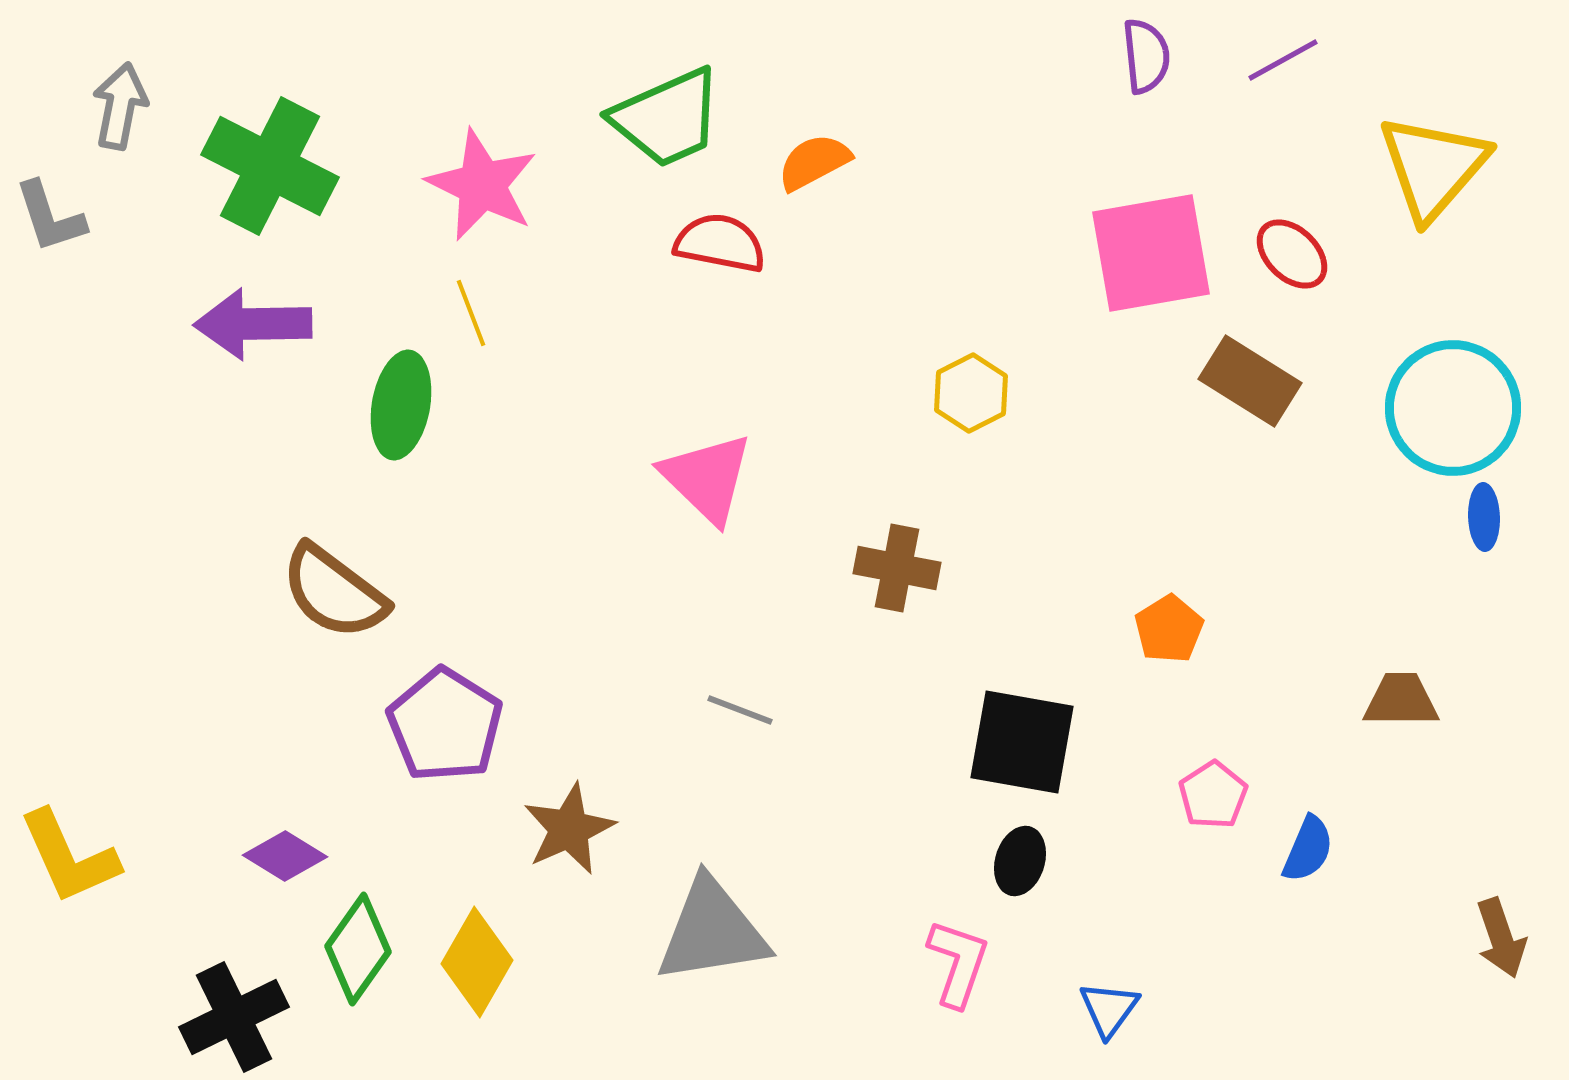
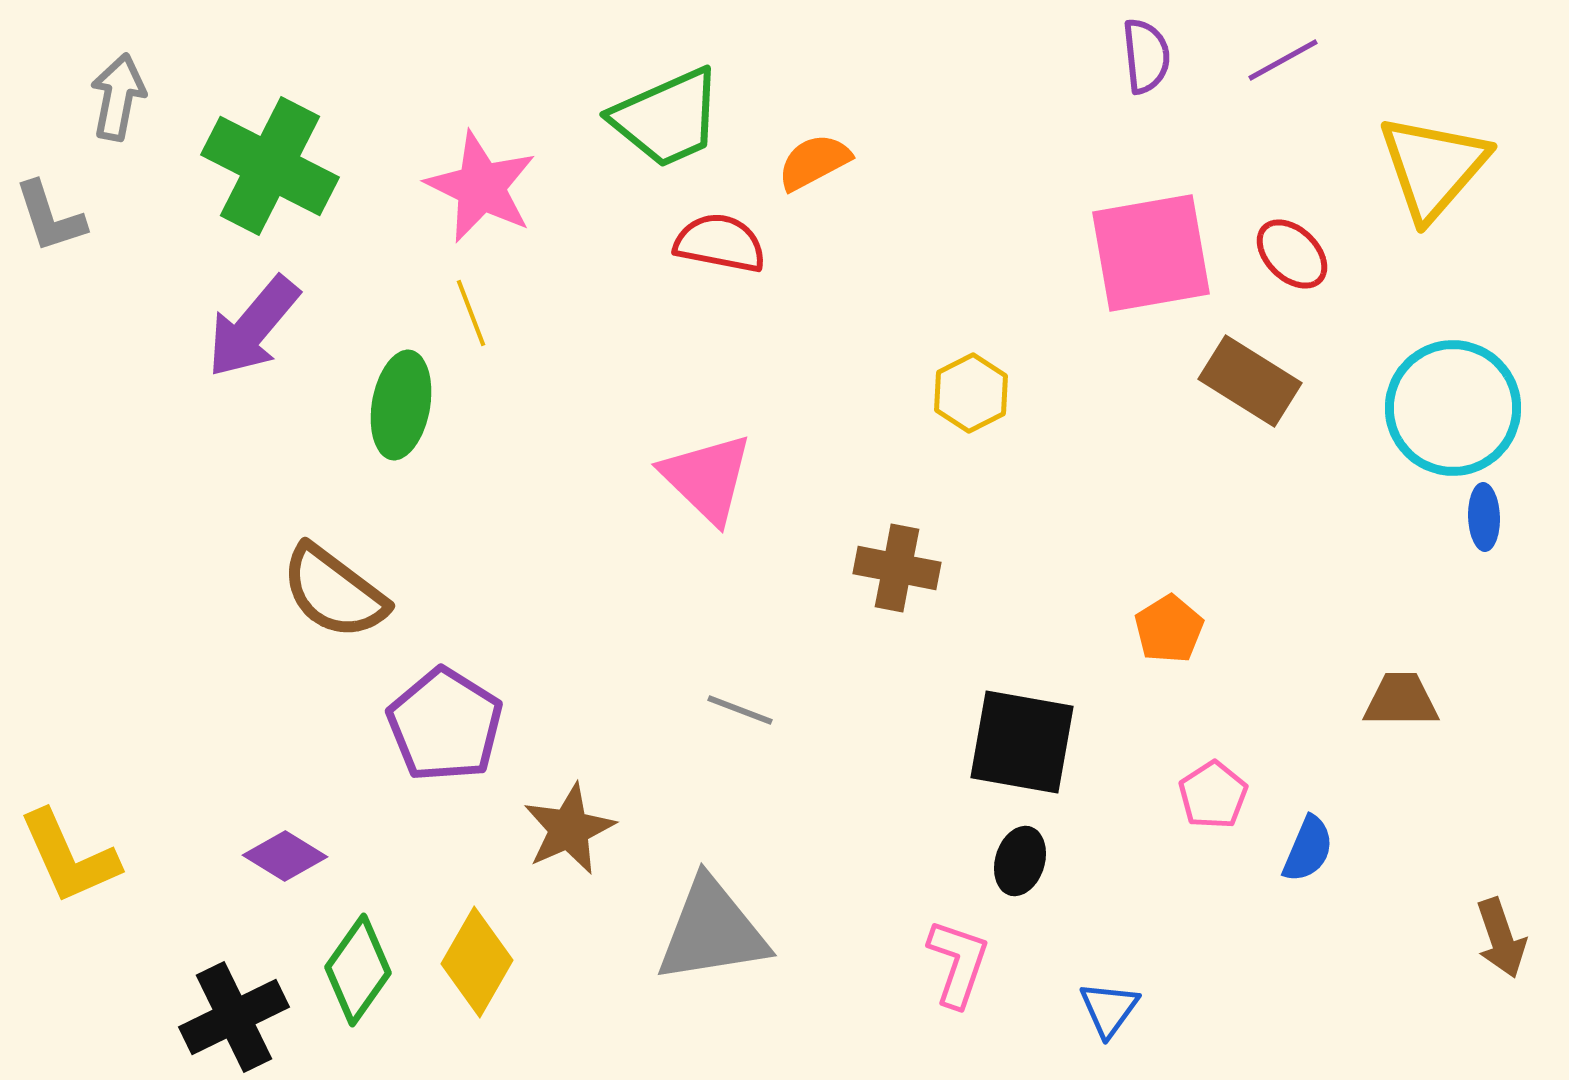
gray arrow: moved 2 px left, 9 px up
pink star: moved 1 px left, 2 px down
purple arrow: moved 3 px down; rotated 49 degrees counterclockwise
green diamond: moved 21 px down
